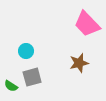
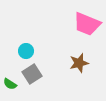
pink trapezoid: rotated 24 degrees counterclockwise
gray square: moved 3 px up; rotated 18 degrees counterclockwise
green semicircle: moved 1 px left, 2 px up
